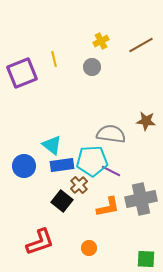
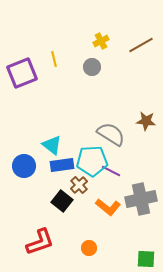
gray semicircle: rotated 24 degrees clockwise
orange L-shape: rotated 50 degrees clockwise
